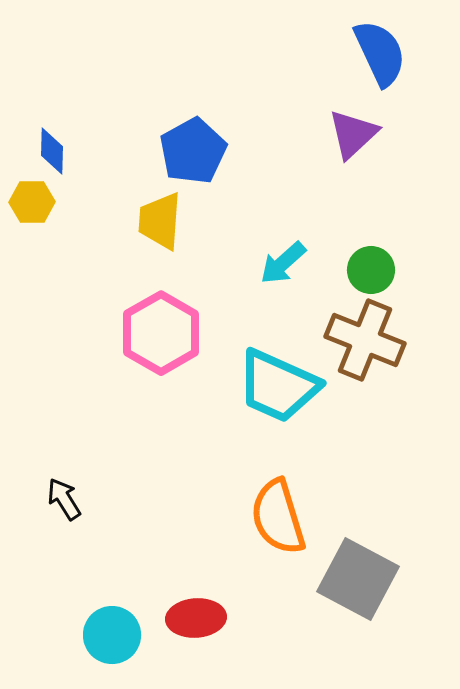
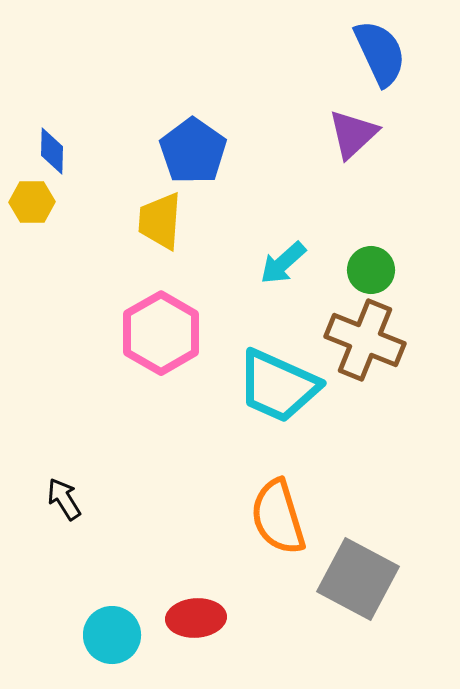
blue pentagon: rotated 8 degrees counterclockwise
